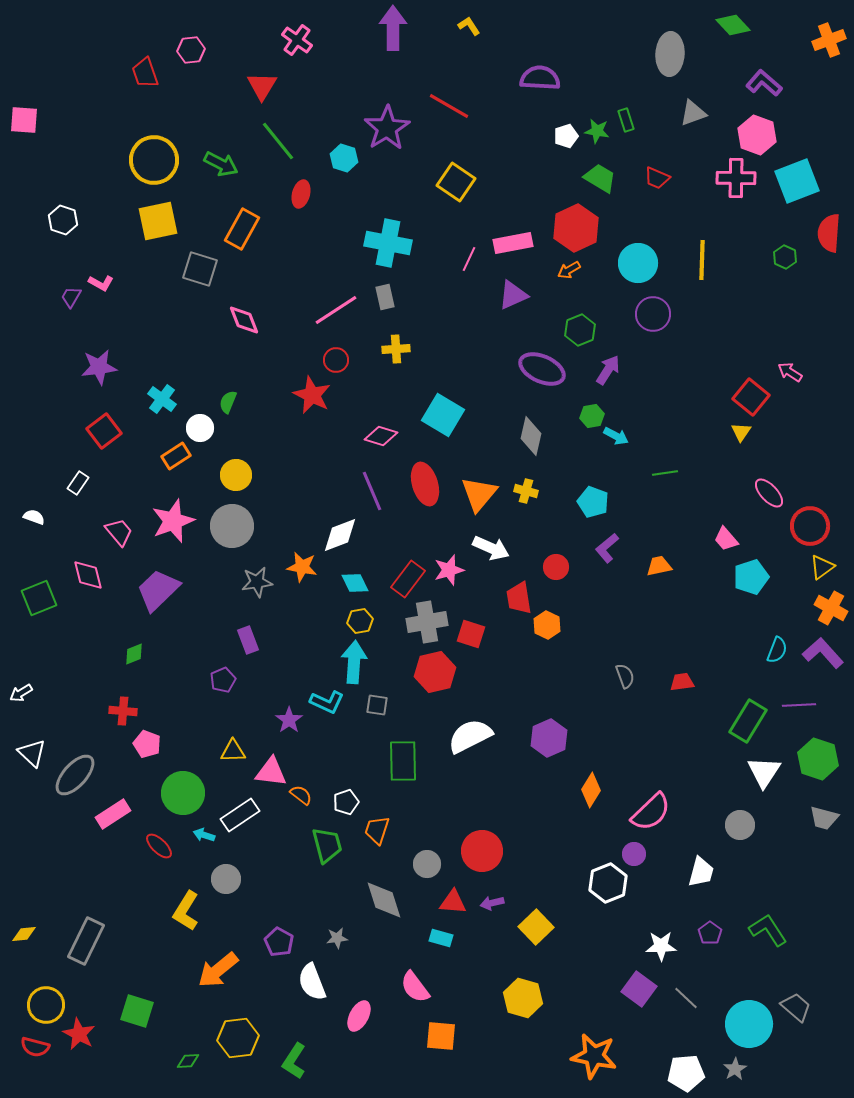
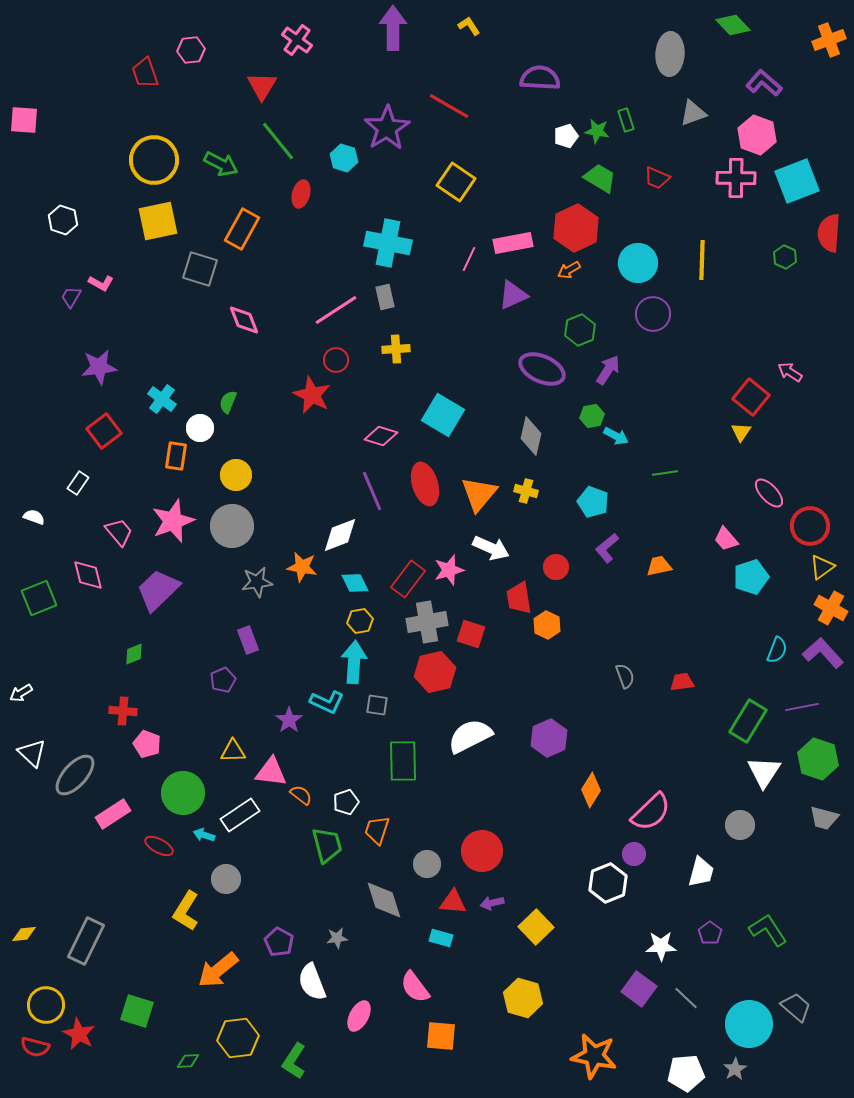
orange rectangle at (176, 456): rotated 48 degrees counterclockwise
purple line at (799, 705): moved 3 px right, 2 px down; rotated 8 degrees counterclockwise
red ellipse at (159, 846): rotated 16 degrees counterclockwise
